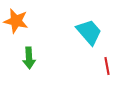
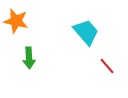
cyan trapezoid: moved 3 px left
red line: rotated 30 degrees counterclockwise
